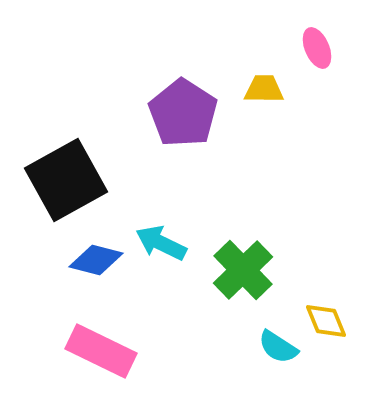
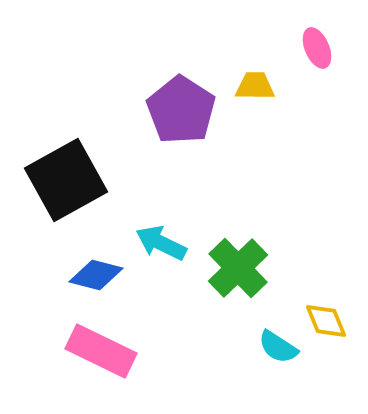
yellow trapezoid: moved 9 px left, 3 px up
purple pentagon: moved 2 px left, 3 px up
blue diamond: moved 15 px down
green cross: moved 5 px left, 2 px up
